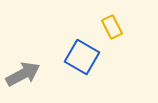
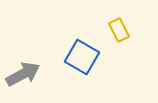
yellow rectangle: moved 7 px right, 3 px down
